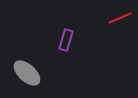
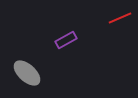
purple rectangle: rotated 45 degrees clockwise
